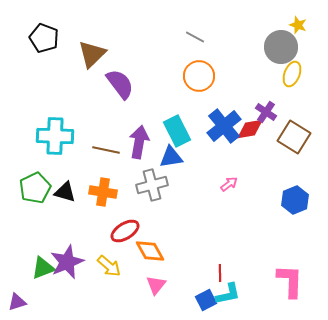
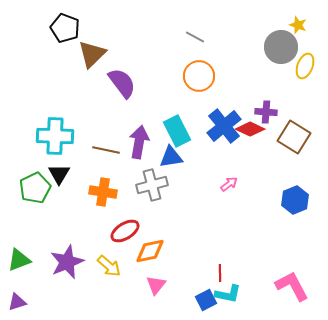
black pentagon: moved 21 px right, 10 px up
yellow ellipse: moved 13 px right, 8 px up
purple semicircle: moved 2 px right, 1 px up
purple cross: rotated 30 degrees counterclockwise
red diamond: rotated 36 degrees clockwise
black triangle: moved 6 px left, 18 px up; rotated 45 degrees clockwise
orange diamond: rotated 72 degrees counterclockwise
green triangle: moved 24 px left, 8 px up
pink L-shape: moved 2 px right, 5 px down; rotated 30 degrees counterclockwise
cyan L-shape: rotated 24 degrees clockwise
